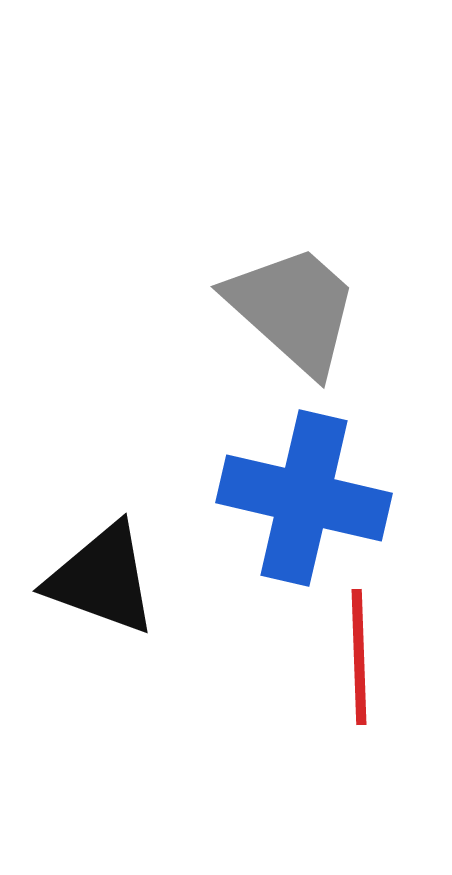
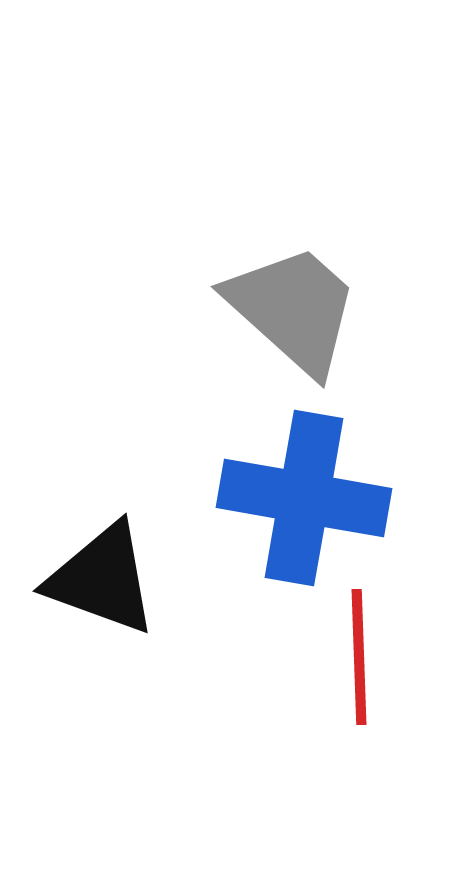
blue cross: rotated 3 degrees counterclockwise
